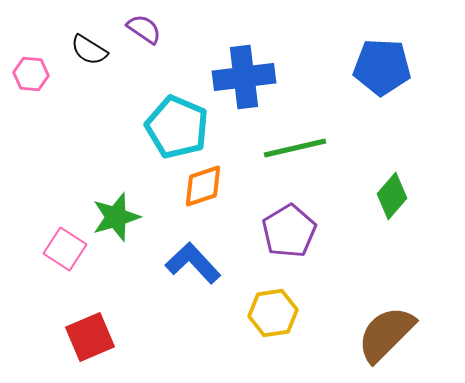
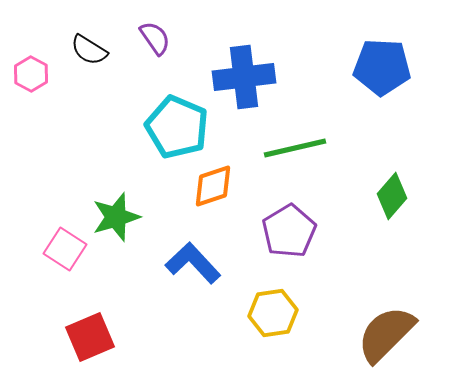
purple semicircle: moved 11 px right, 9 px down; rotated 21 degrees clockwise
pink hexagon: rotated 24 degrees clockwise
orange diamond: moved 10 px right
